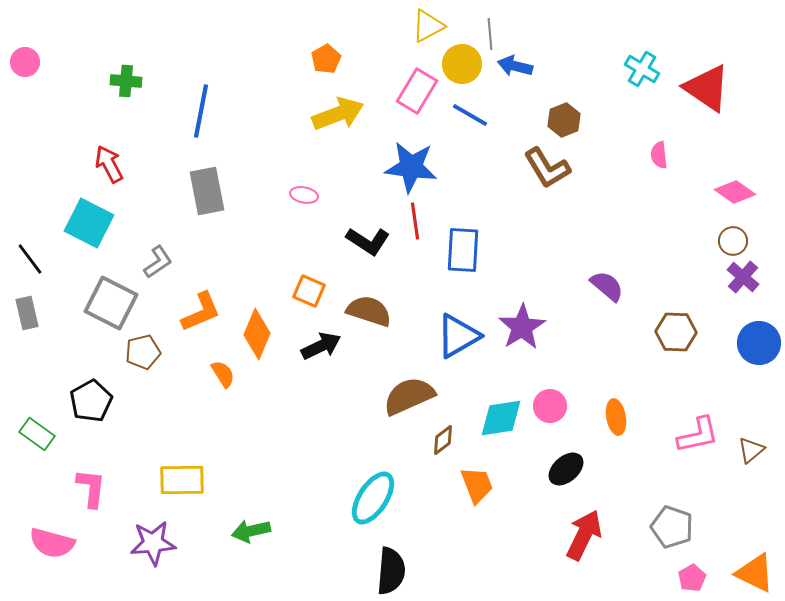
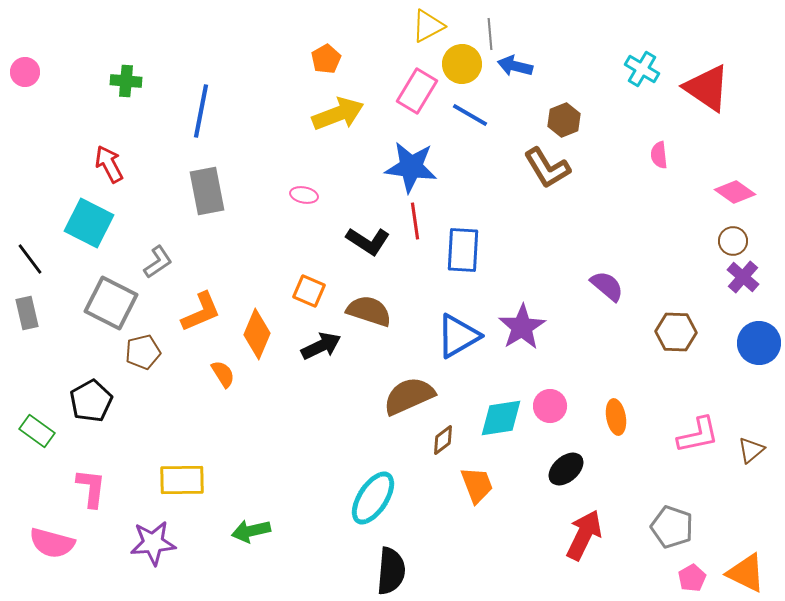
pink circle at (25, 62): moved 10 px down
green rectangle at (37, 434): moved 3 px up
orange triangle at (755, 573): moved 9 px left
